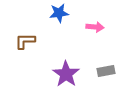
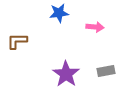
brown L-shape: moved 8 px left
